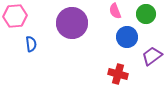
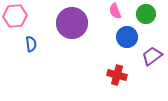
red cross: moved 1 px left, 1 px down
